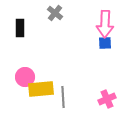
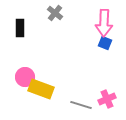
pink arrow: moved 1 px left, 1 px up
blue square: rotated 24 degrees clockwise
yellow rectangle: rotated 25 degrees clockwise
gray line: moved 18 px right, 8 px down; rotated 70 degrees counterclockwise
